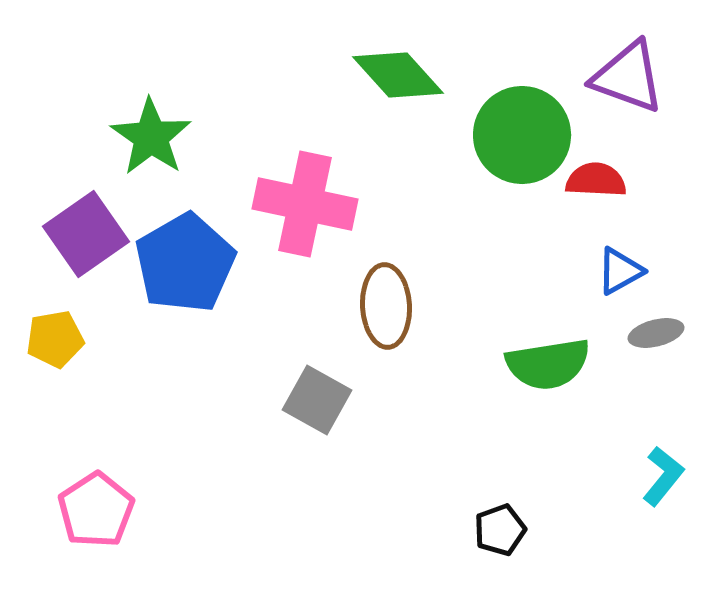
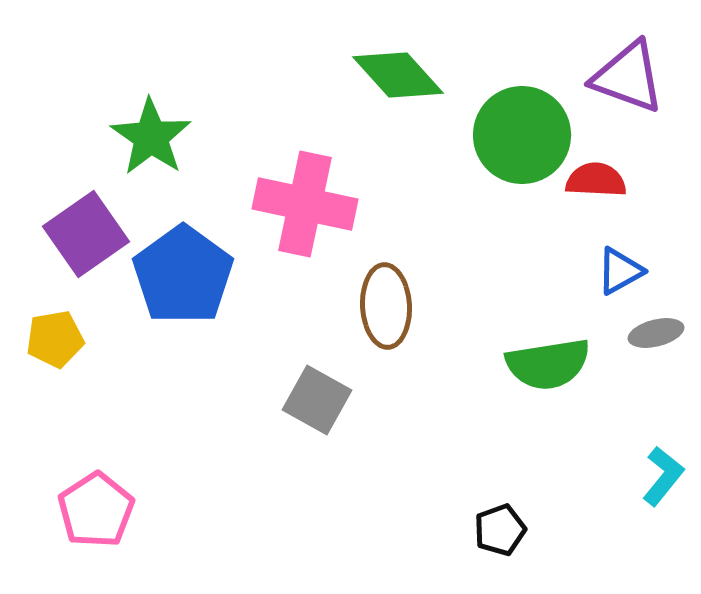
blue pentagon: moved 2 px left, 12 px down; rotated 6 degrees counterclockwise
